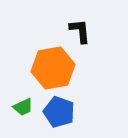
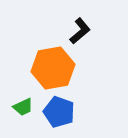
black L-shape: rotated 56 degrees clockwise
